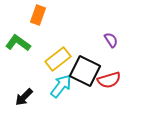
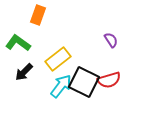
black square: moved 1 px left, 11 px down
black arrow: moved 25 px up
